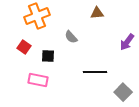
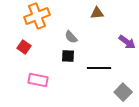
purple arrow: rotated 90 degrees counterclockwise
black square: moved 20 px right
black line: moved 4 px right, 4 px up
